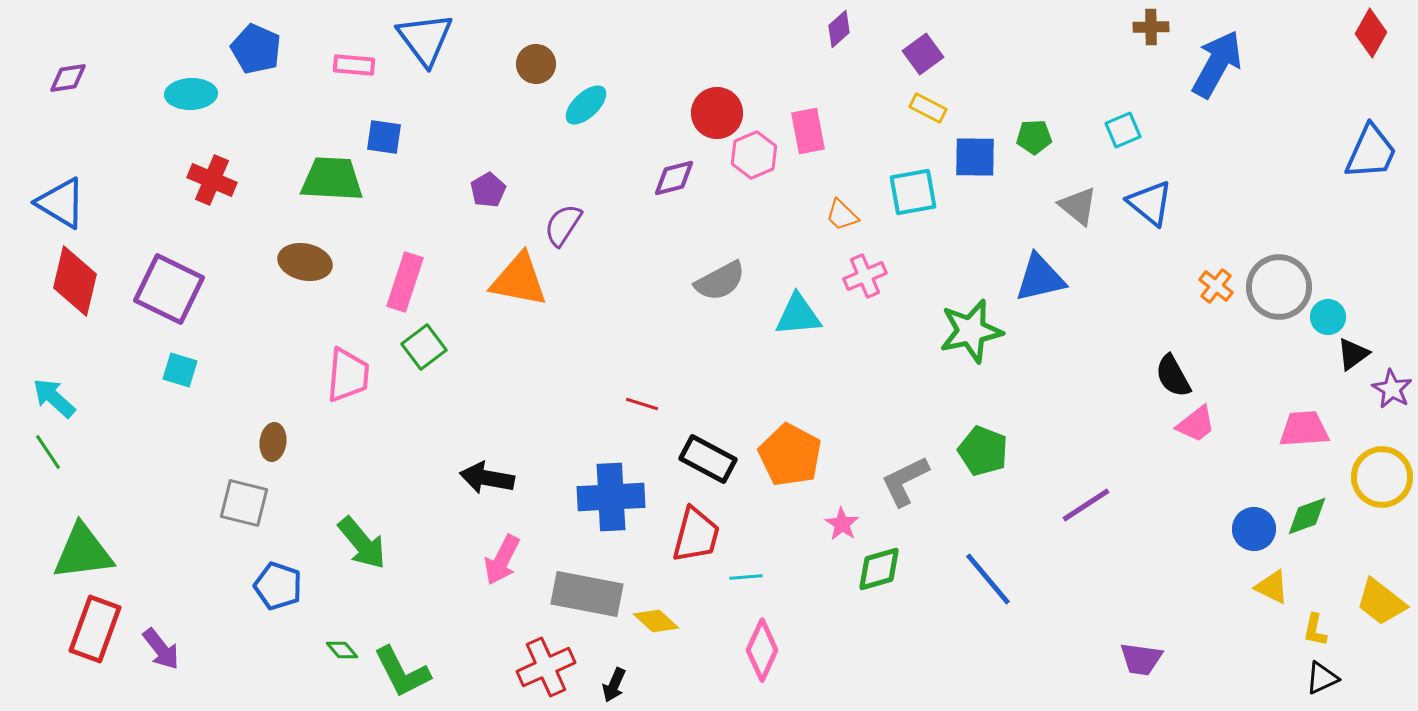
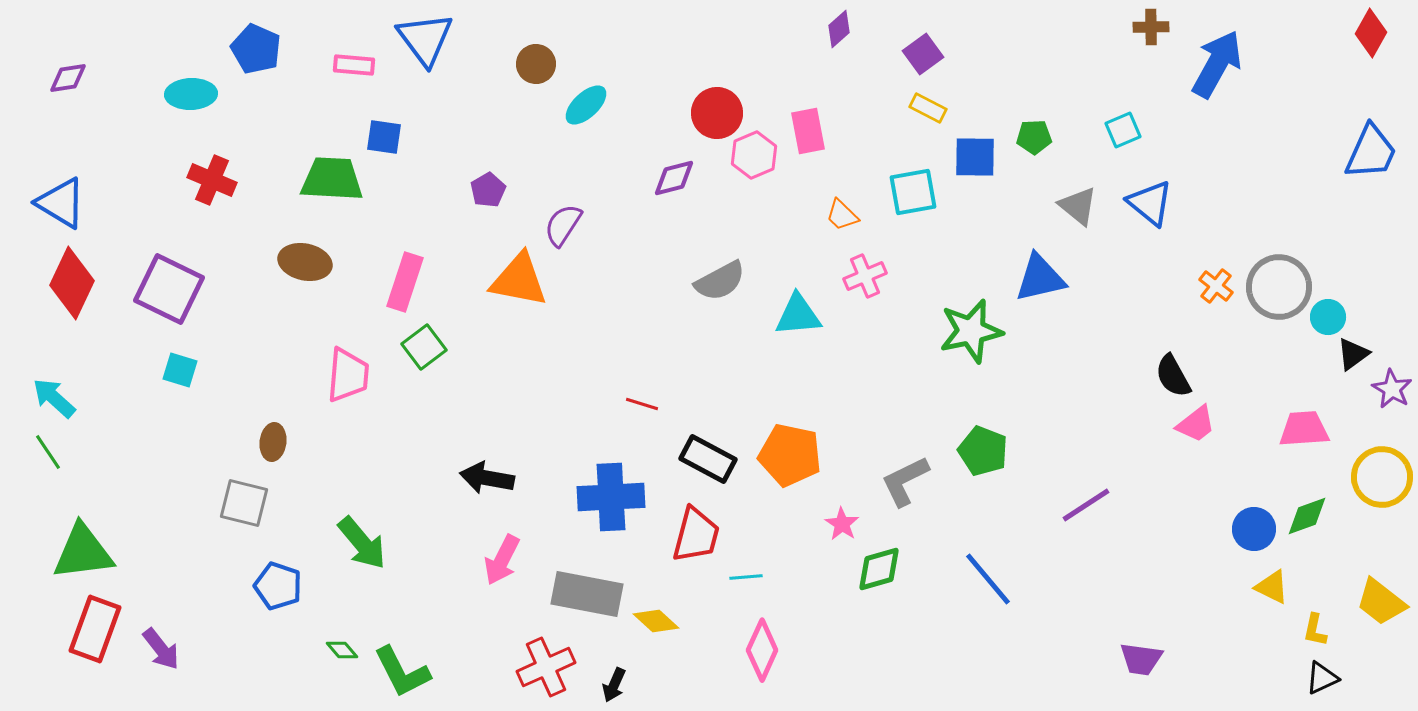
red diamond at (75, 281): moved 3 px left, 2 px down; rotated 12 degrees clockwise
orange pentagon at (790, 455): rotated 16 degrees counterclockwise
